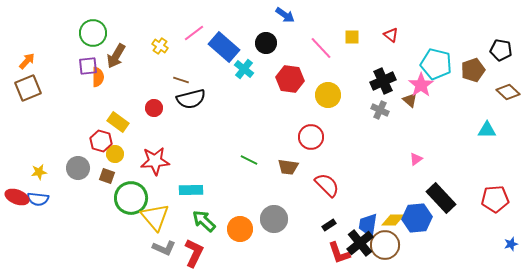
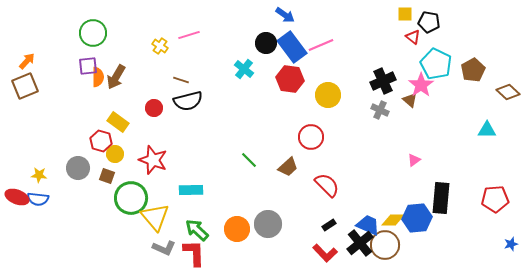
pink line at (194, 33): moved 5 px left, 2 px down; rotated 20 degrees clockwise
red triangle at (391, 35): moved 22 px right, 2 px down
yellow square at (352, 37): moved 53 px right, 23 px up
blue rectangle at (224, 47): moved 68 px right; rotated 12 degrees clockwise
pink line at (321, 48): moved 3 px up; rotated 70 degrees counterclockwise
black pentagon at (501, 50): moved 72 px left, 28 px up
brown arrow at (116, 56): moved 21 px down
cyan pentagon at (436, 64): rotated 12 degrees clockwise
brown pentagon at (473, 70): rotated 10 degrees counterclockwise
brown square at (28, 88): moved 3 px left, 2 px up
black semicircle at (191, 99): moved 3 px left, 2 px down
pink triangle at (416, 159): moved 2 px left, 1 px down
green line at (249, 160): rotated 18 degrees clockwise
red star at (155, 161): moved 2 px left, 1 px up; rotated 24 degrees clockwise
brown trapezoid at (288, 167): rotated 50 degrees counterclockwise
yellow star at (39, 172): moved 3 px down; rotated 14 degrees clockwise
black rectangle at (441, 198): rotated 48 degrees clockwise
gray circle at (274, 219): moved 6 px left, 5 px down
green arrow at (204, 221): moved 7 px left, 9 px down
blue trapezoid at (368, 225): rotated 105 degrees clockwise
orange circle at (240, 229): moved 3 px left
red L-shape at (194, 253): rotated 28 degrees counterclockwise
red L-shape at (339, 253): moved 14 px left; rotated 25 degrees counterclockwise
